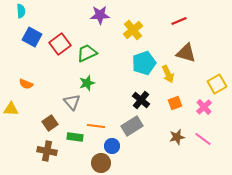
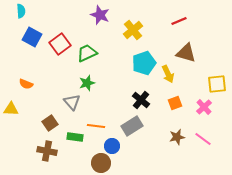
purple star: rotated 24 degrees clockwise
yellow square: rotated 24 degrees clockwise
